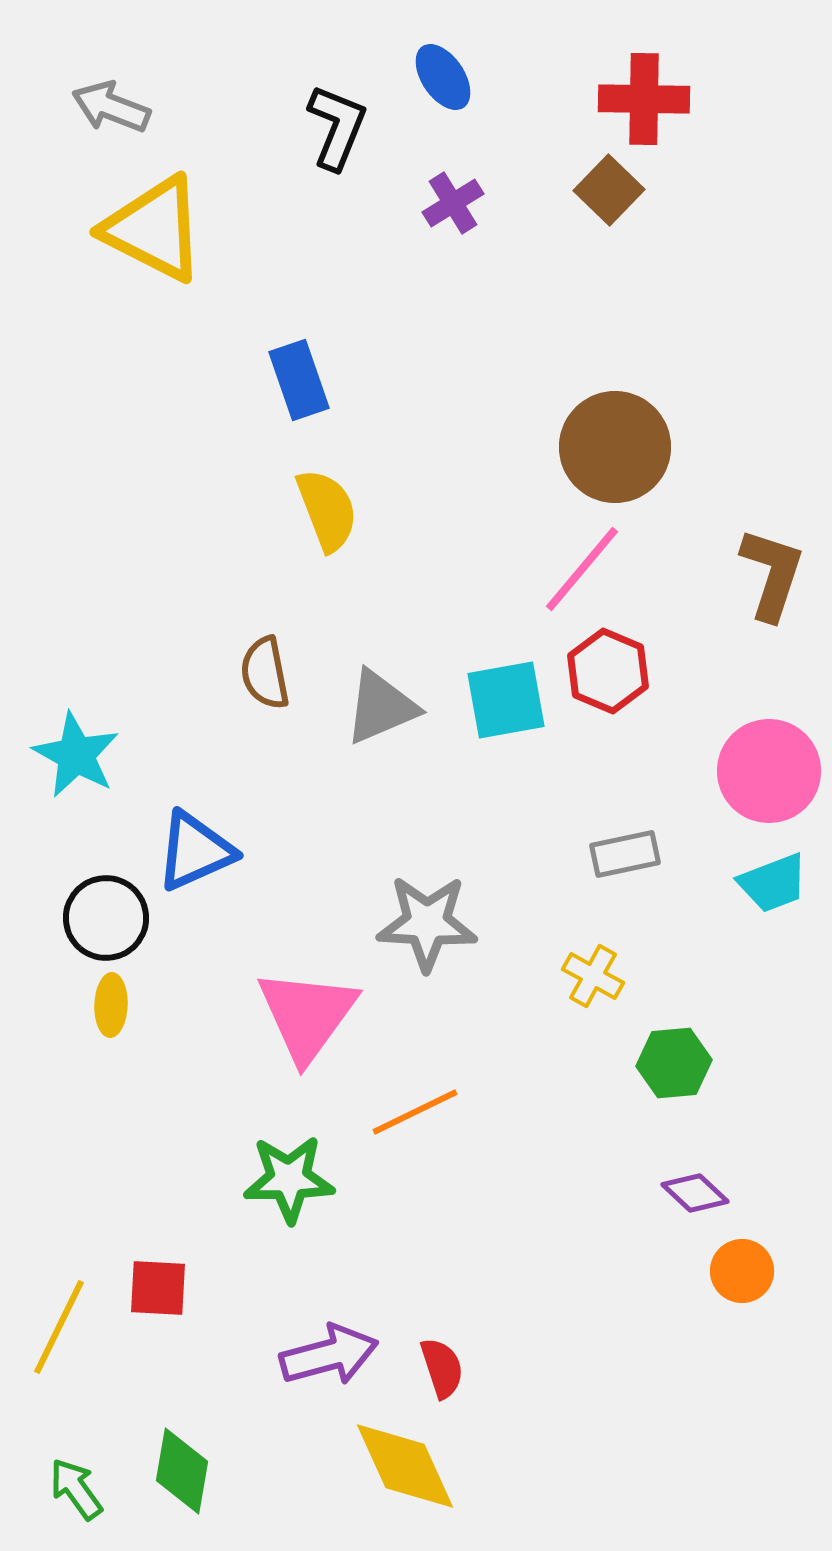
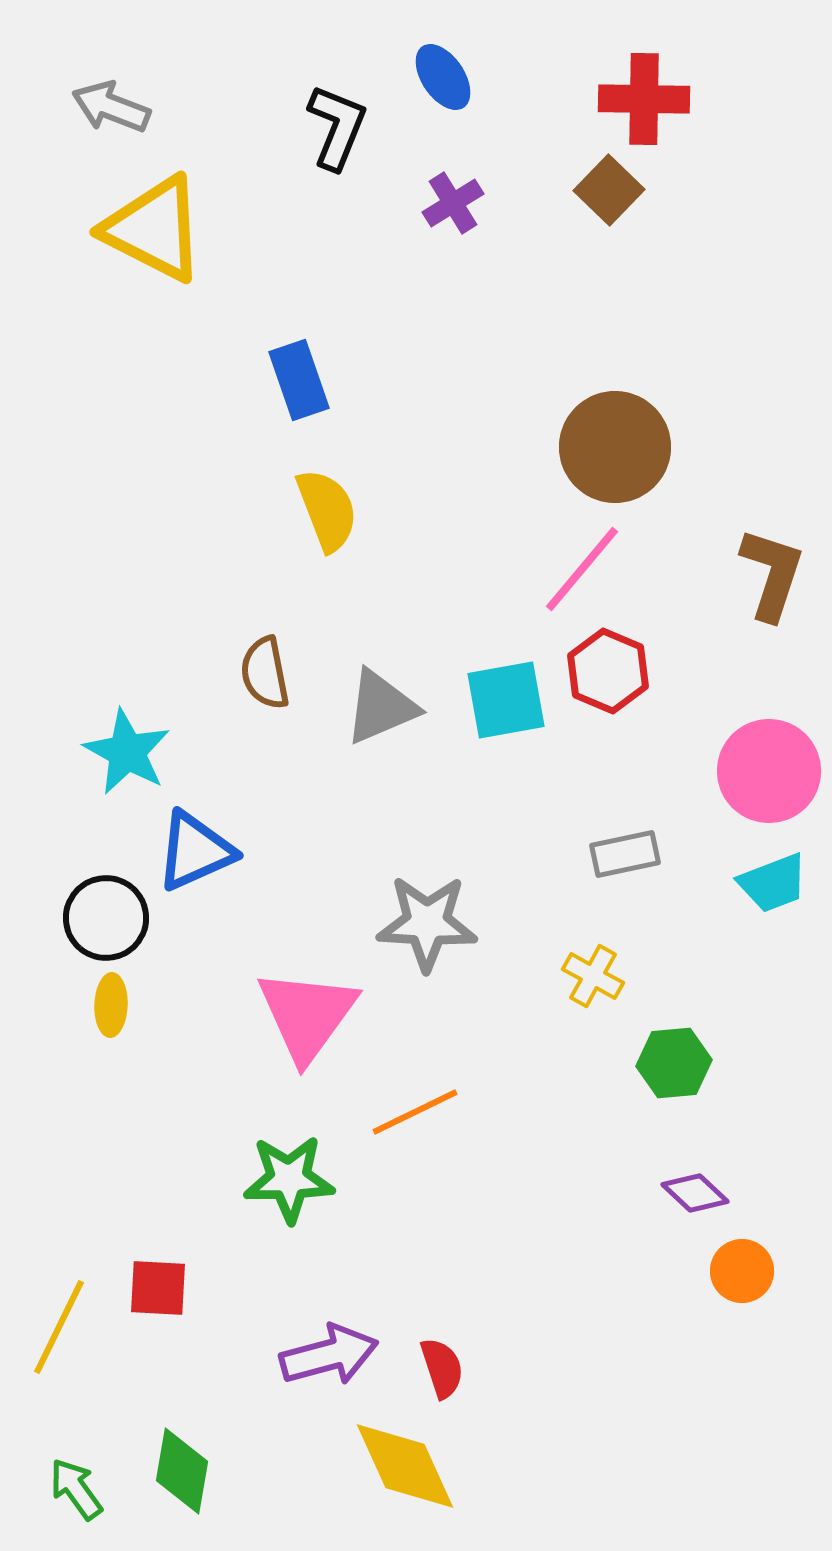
cyan star: moved 51 px right, 3 px up
